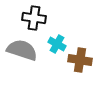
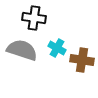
cyan cross: moved 4 px down
brown cross: moved 2 px right
